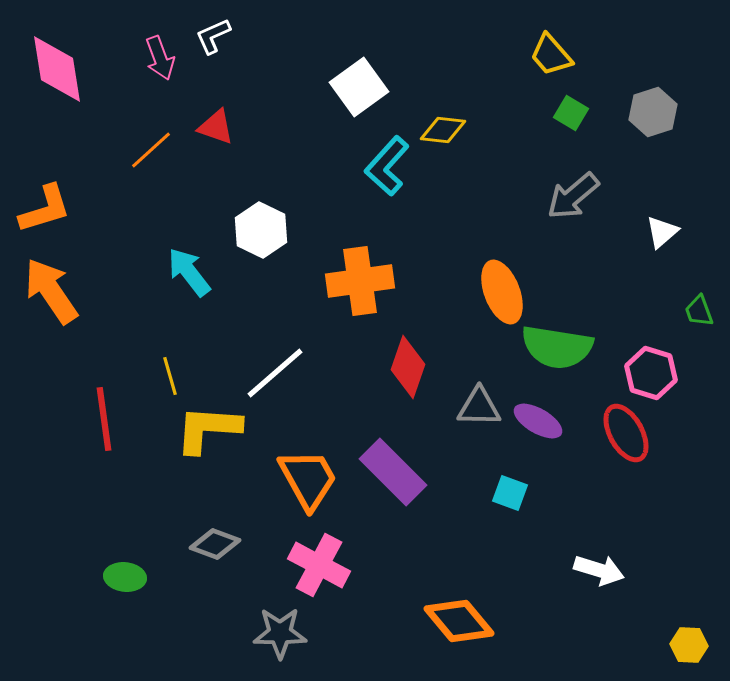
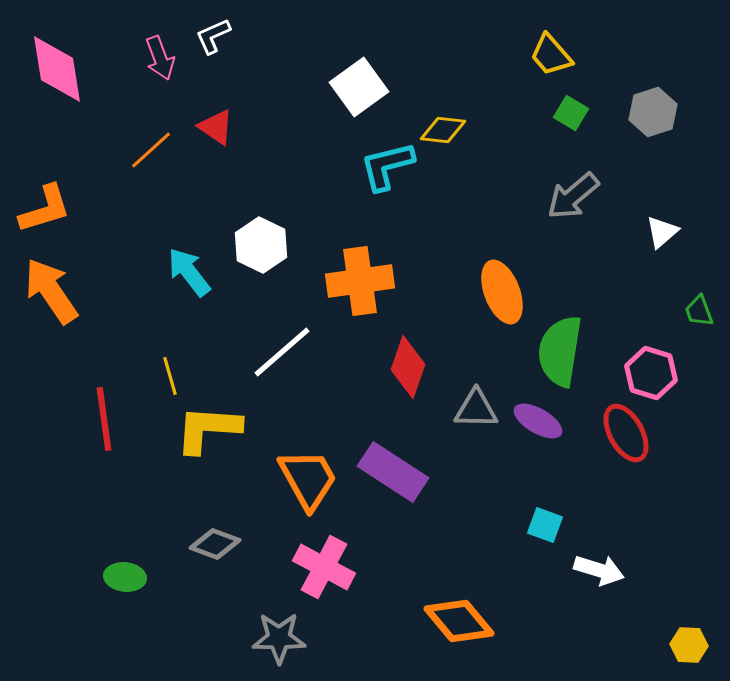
red triangle: rotated 15 degrees clockwise
cyan L-shape: rotated 34 degrees clockwise
white hexagon: moved 15 px down
green semicircle: moved 3 px right, 4 px down; rotated 90 degrees clockwise
white line: moved 7 px right, 21 px up
gray triangle: moved 3 px left, 2 px down
purple rectangle: rotated 12 degrees counterclockwise
cyan square: moved 35 px right, 32 px down
pink cross: moved 5 px right, 2 px down
gray star: moved 1 px left, 5 px down
